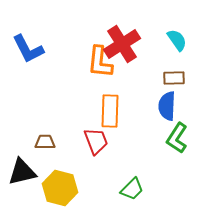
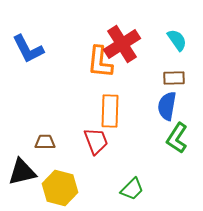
blue semicircle: rotated 8 degrees clockwise
